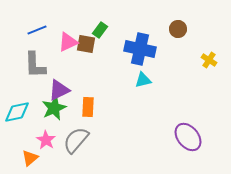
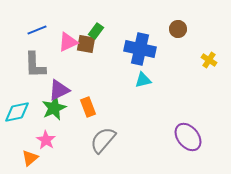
green rectangle: moved 4 px left, 1 px down
orange rectangle: rotated 24 degrees counterclockwise
gray semicircle: moved 27 px right
